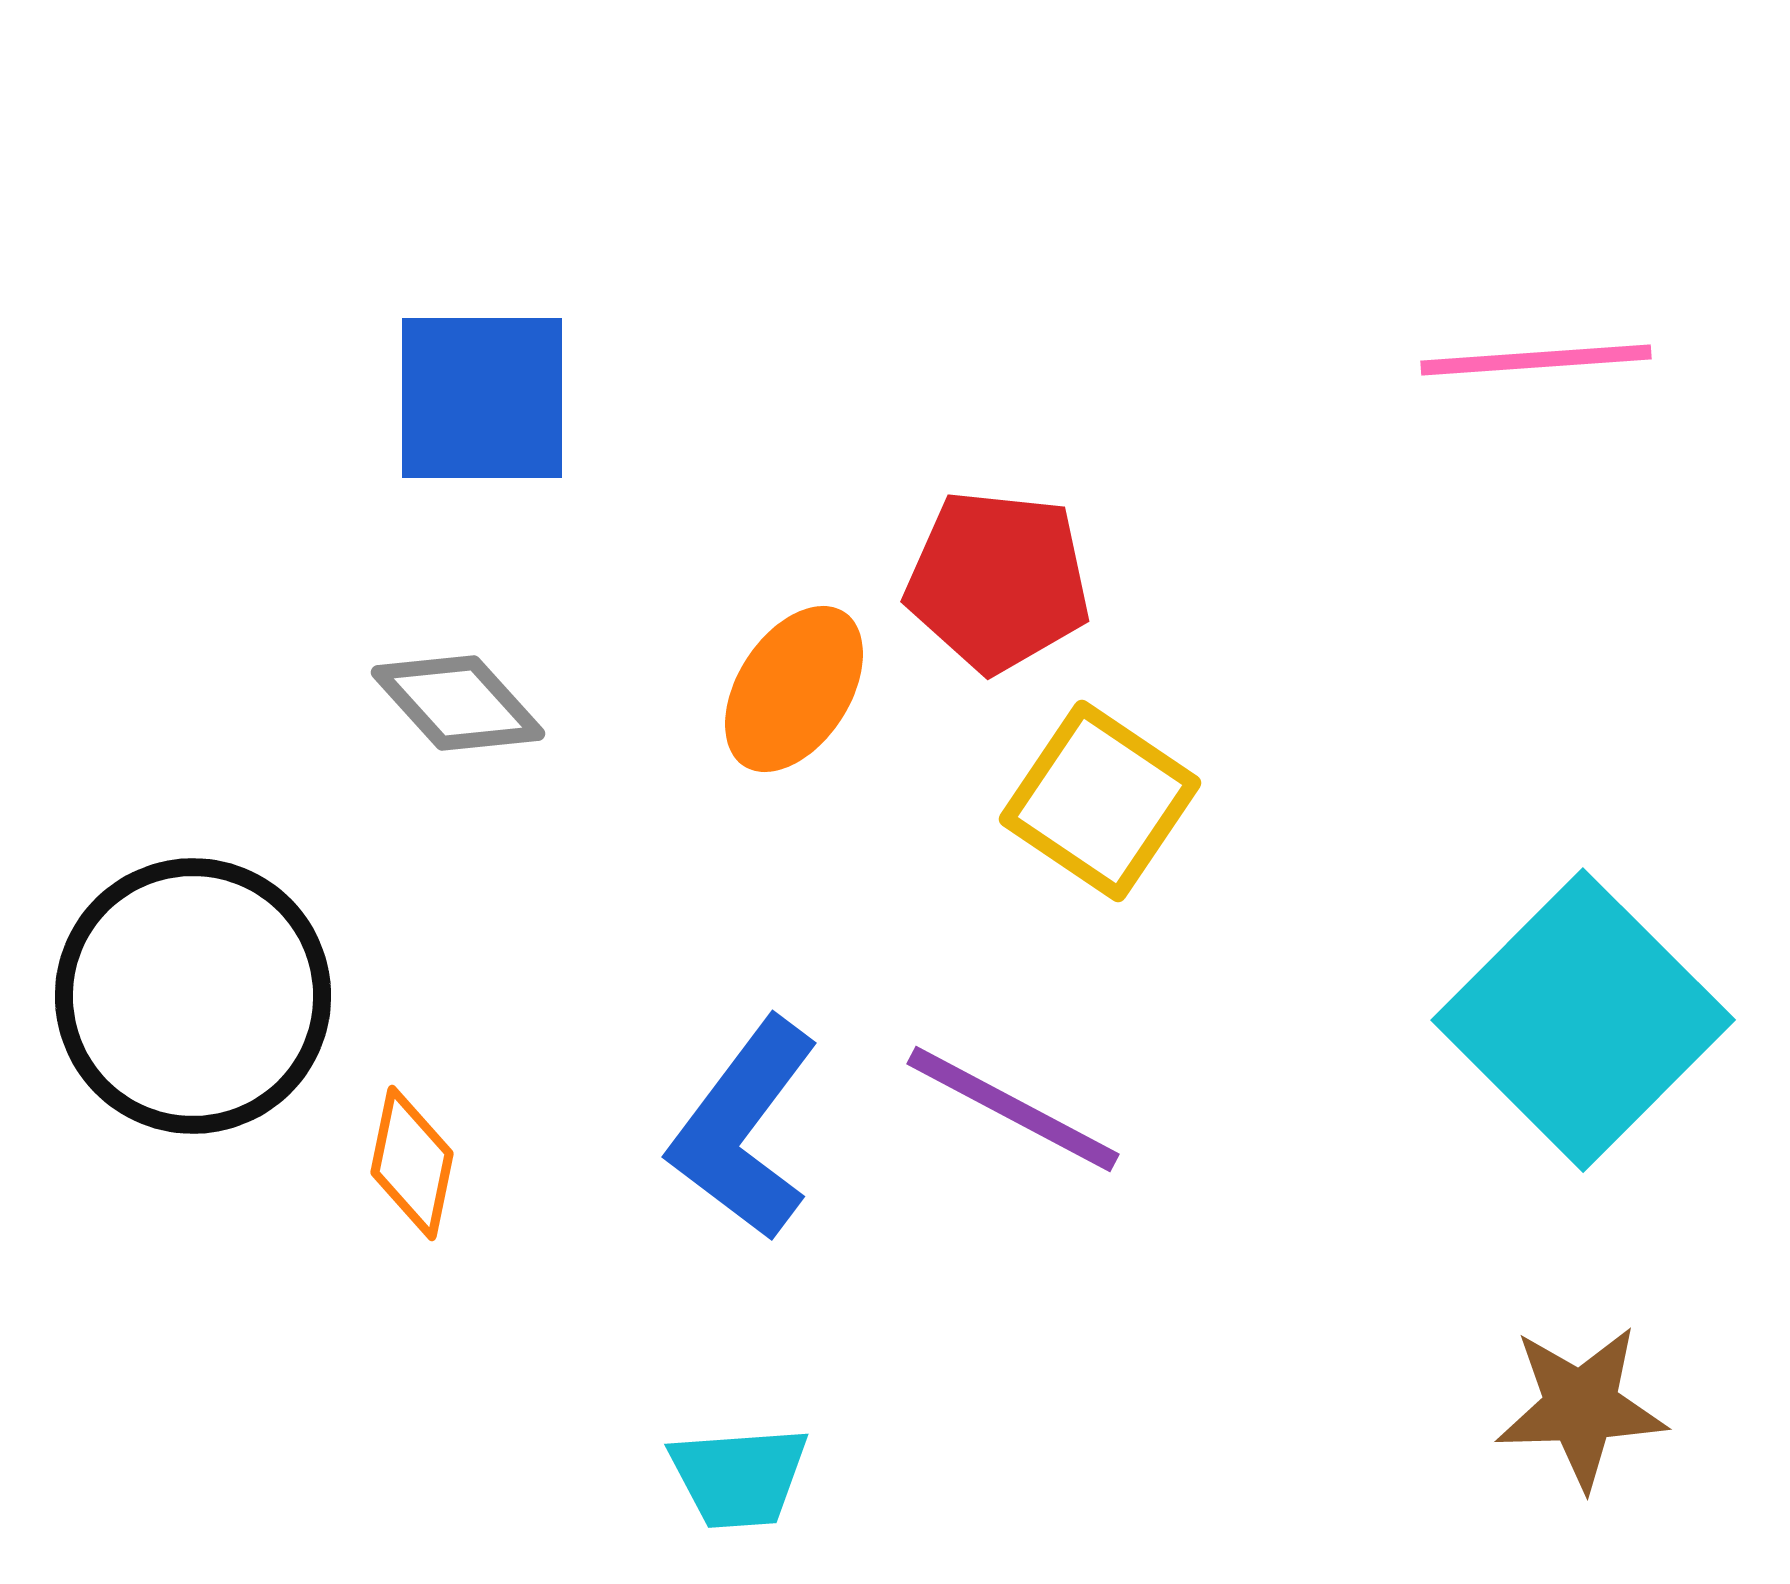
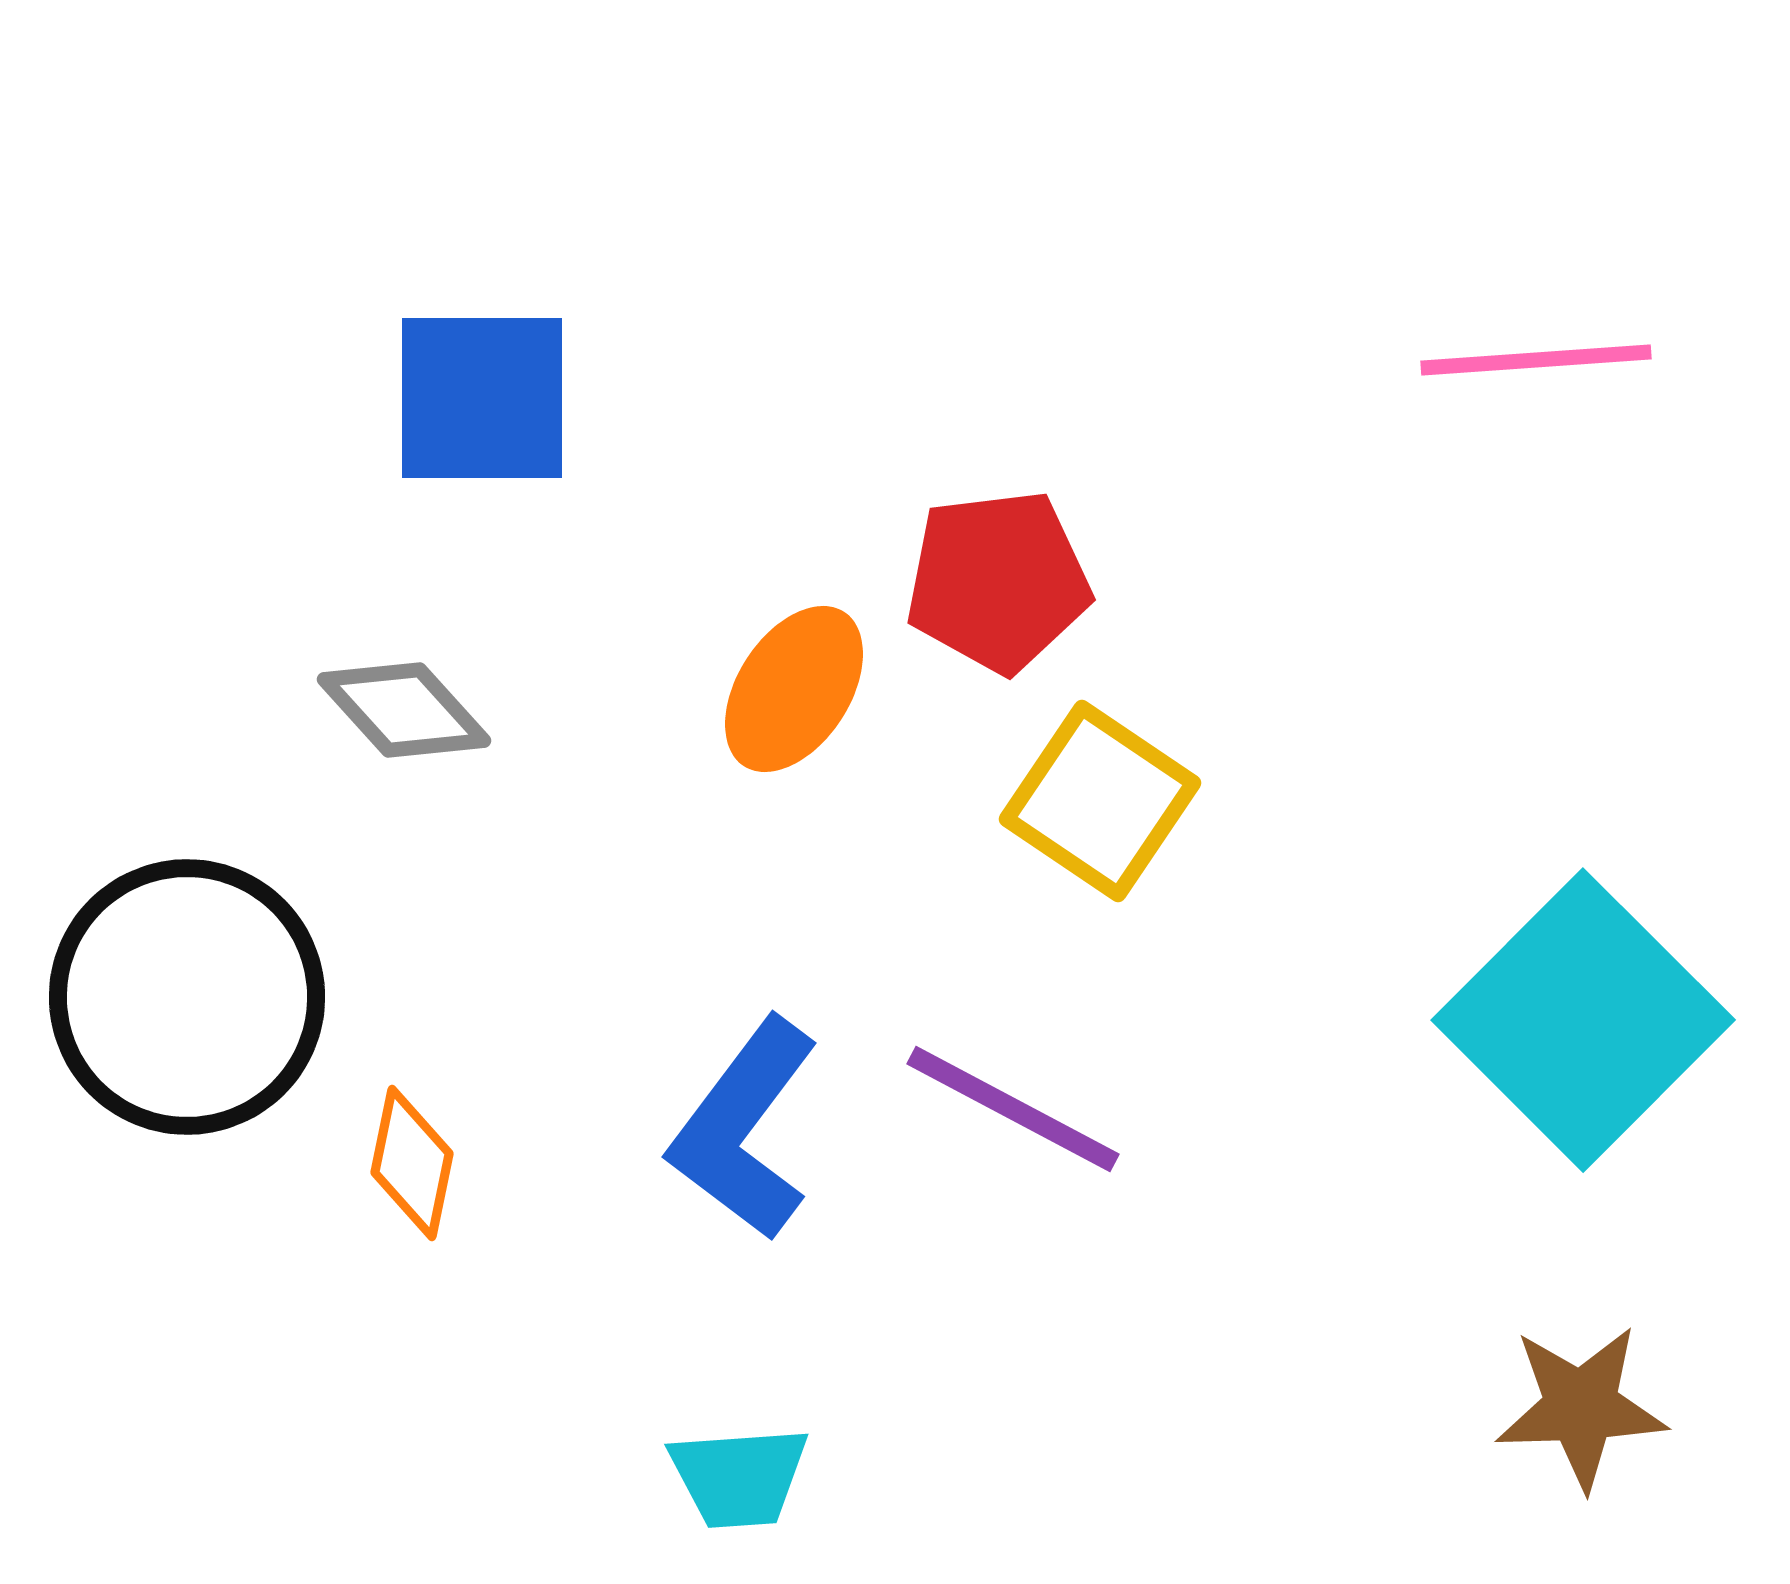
red pentagon: rotated 13 degrees counterclockwise
gray diamond: moved 54 px left, 7 px down
black circle: moved 6 px left, 1 px down
